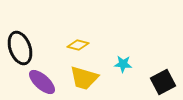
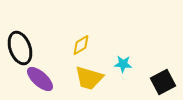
yellow diamond: moved 3 px right; rotated 45 degrees counterclockwise
yellow trapezoid: moved 5 px right
purple ellipse: moved 2 px left, 3 px up
